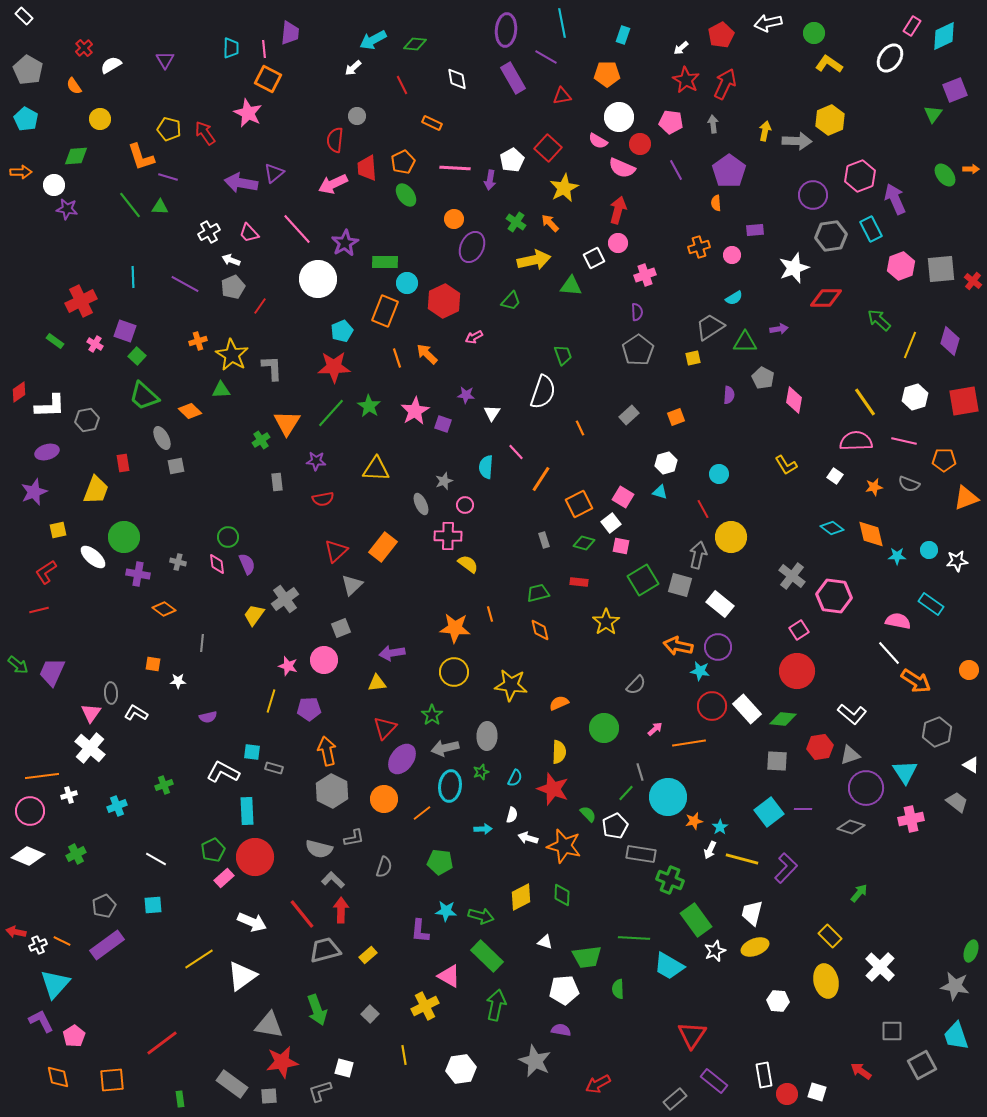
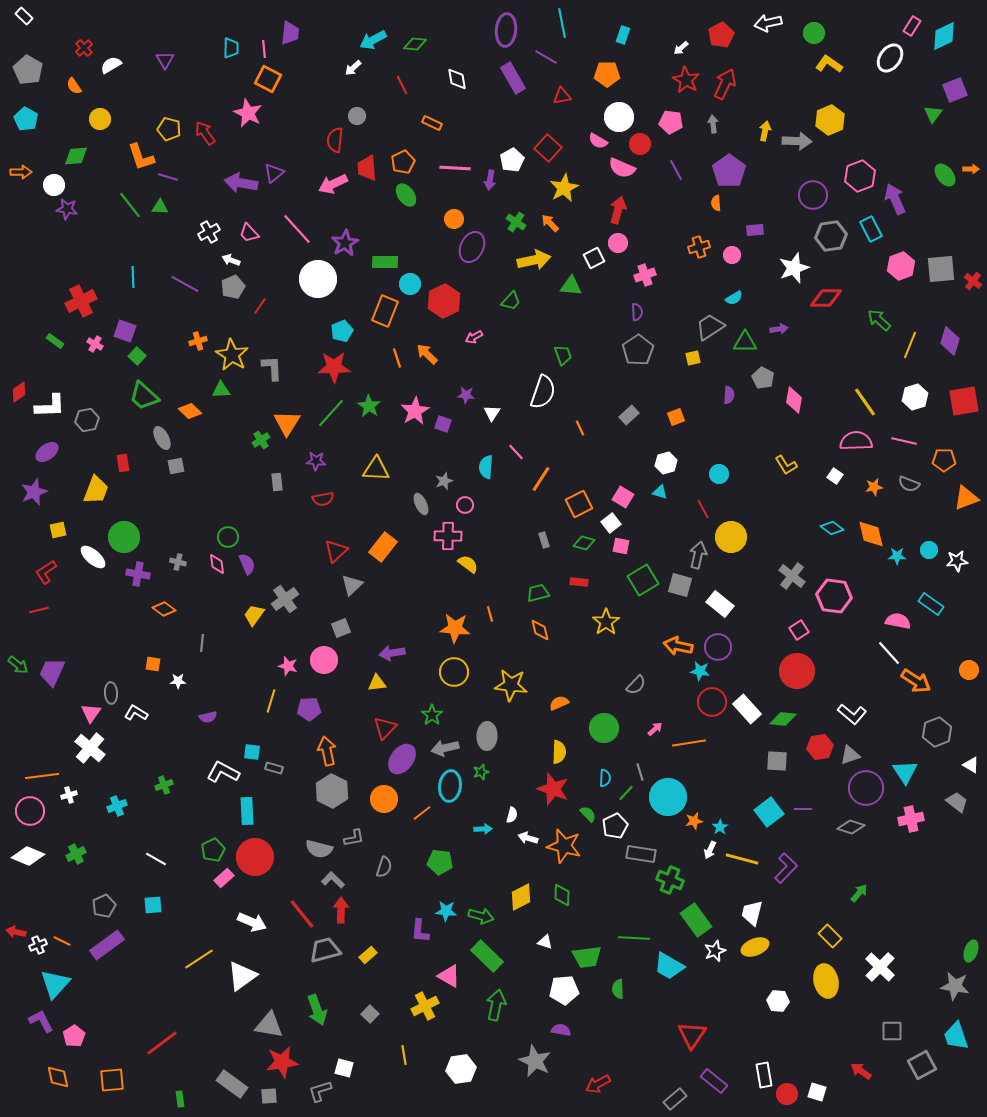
cyan circle at (407, 283): moved 3 px right, 1 px down
purple ellipse at (47, 452): rotated 20 degrees counterclockwise
red circle at (712, 706): moved 4 px up
cyan semicircle at (515, 778): moved 90 px right; rotated 24 degrees counterclockwise
